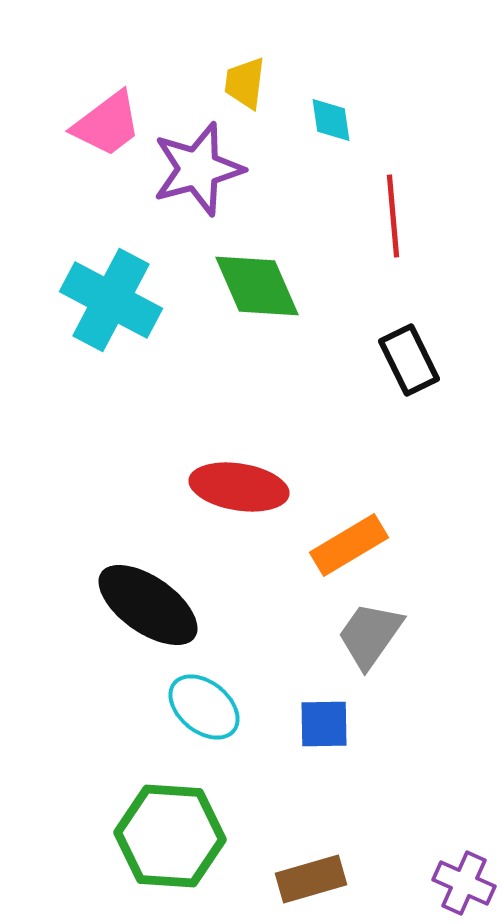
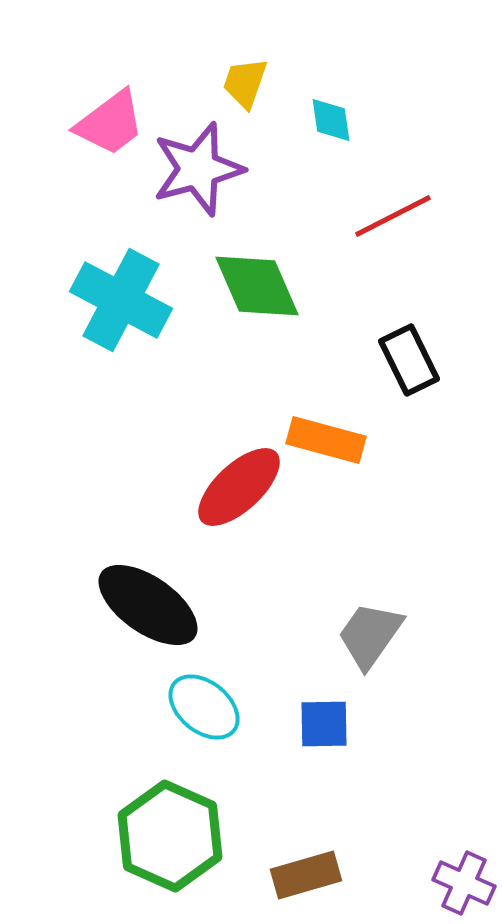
yellow trapezoid: rotated 12 degrees clockwise
pink trapezoid: moved 3 px right, 1 px up
red line: rotated 68 degrees clockwise
cyan cross: moved 10 px right
red ellipse: rotated 52 degrees counterclockwise
orange rectangle: moved 23 px left, 105 px up; rotated 46 degrees clockwise
green hexagon: rotated 20 degrees clockwise
brown rectangle: moved 5 px left, 4 px up
